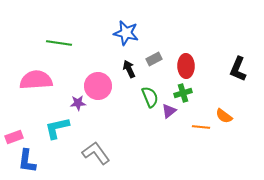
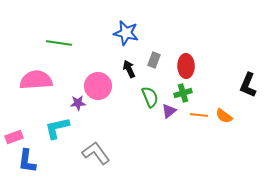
gray rectangle: moved 1 px down; rotated 42 degrees counterclockwise
black L-shape: moved 10 px right, 16 px down
orange line: moved 2 px left, 12 px up
